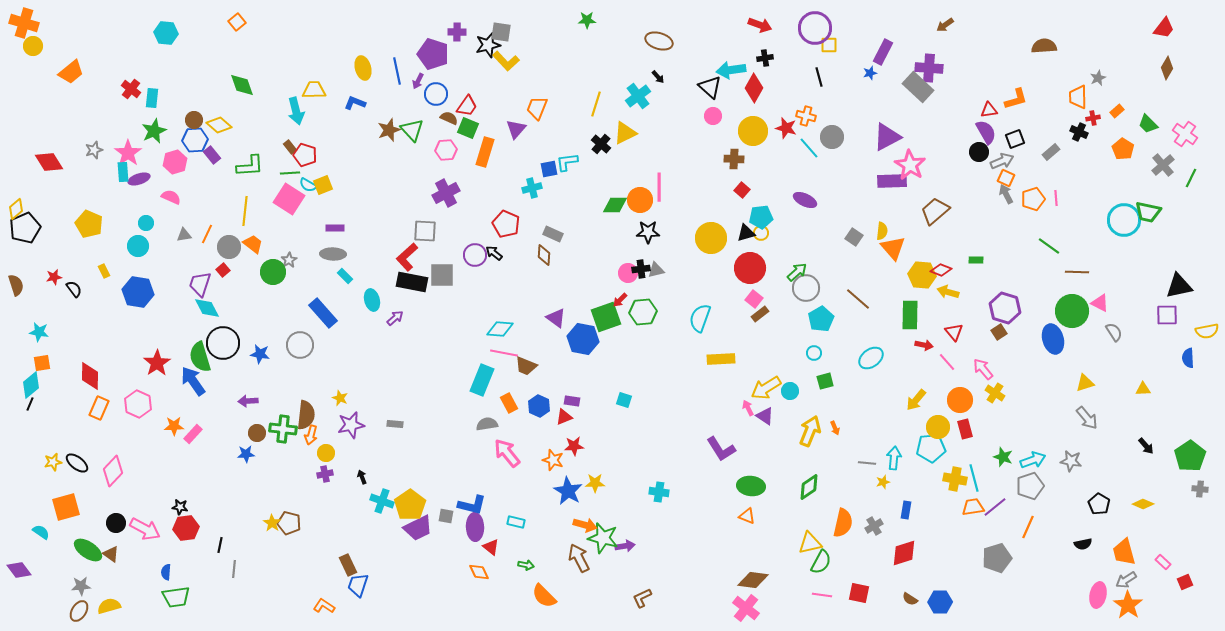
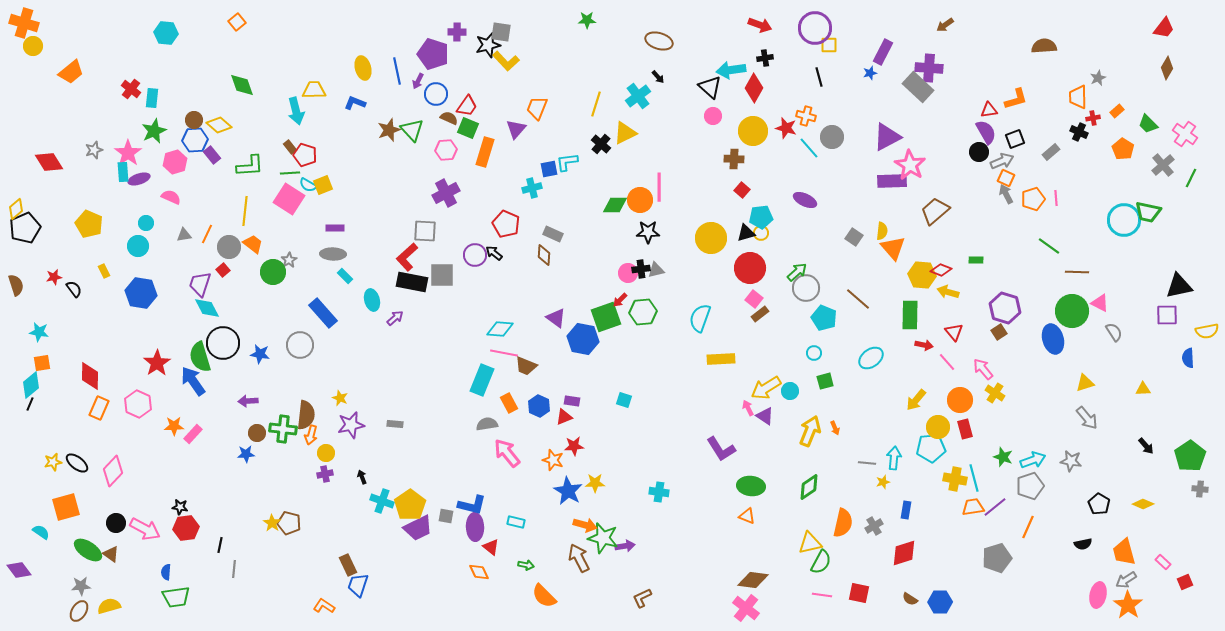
blue hexagon at (138, 292): moved 3 px right, 1 px down
cyan pentagon at (821, 319): moved 3 px right, 1 px up; rotated 20 degrees counterclockwise
